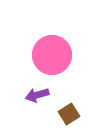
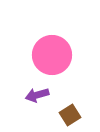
brown square: moved 1 px right, 1 px down
